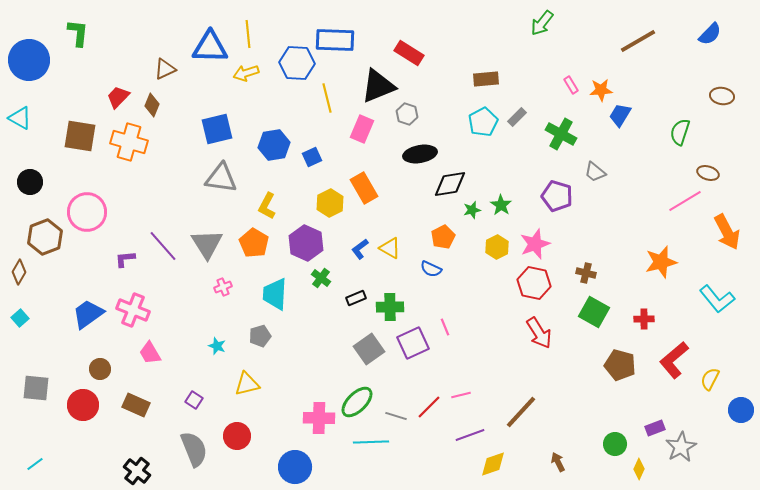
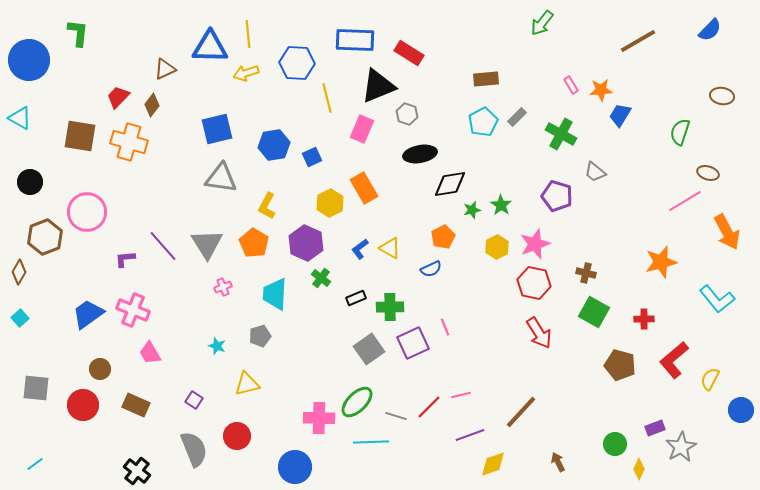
blue semicircle at (710, 34): moved 4 px up
blue rectangle at (335, 40): moved 20 px right
brown diamond at (152, 105): rotated 15 degrees clockwise
blue semicircle at (431, 269): rotated 50 degrees counterclockwise
